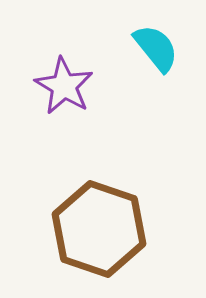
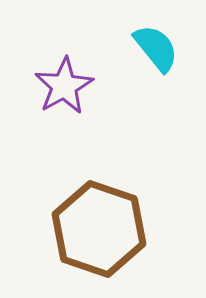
purple star: rotated 12 degrees clockwise
